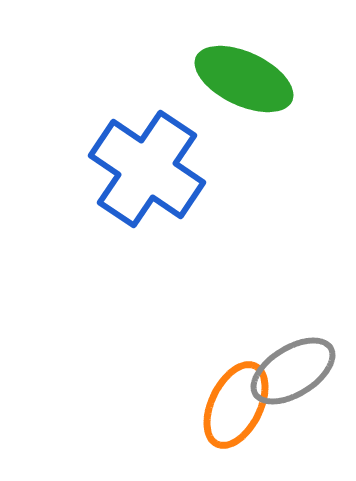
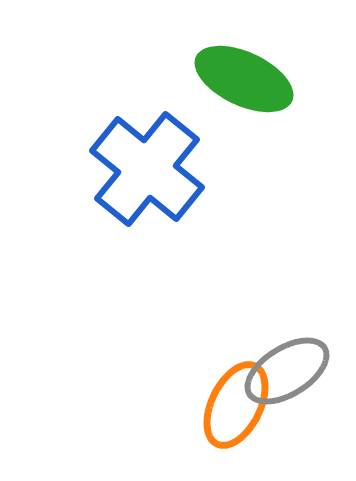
blue cross: rotated 5 degrees clockwise
gray ellipse: moved 6 px left
